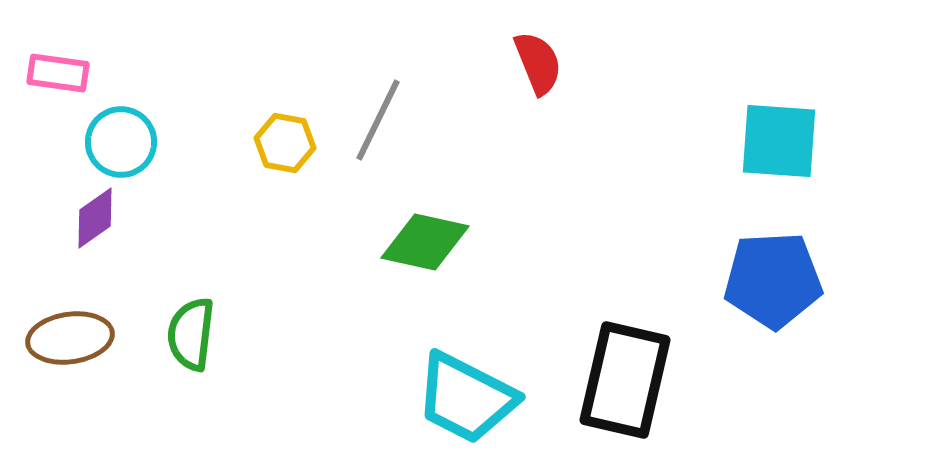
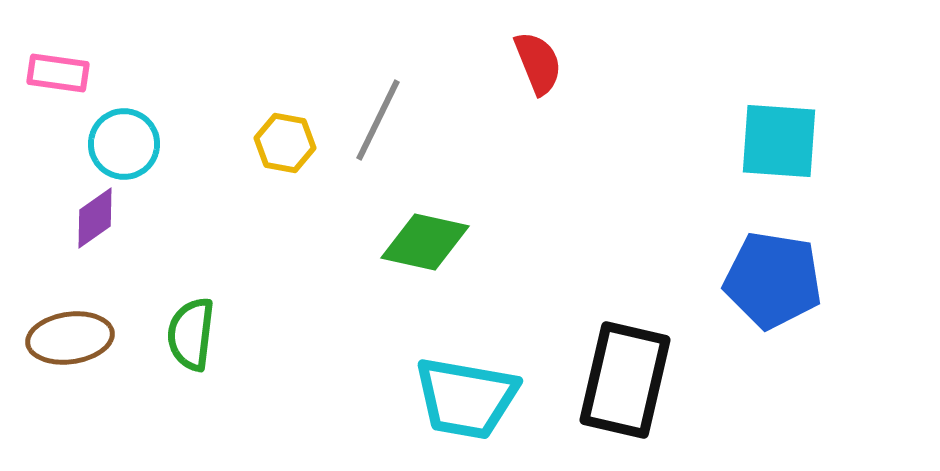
cyan circle: moved 3 px right, 2 px down
blue pentagon: rotated 12 degrees clockwise
cyan trapezoid: rotated 17 degrees counterclockwise
